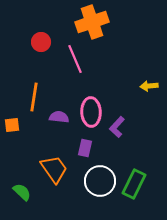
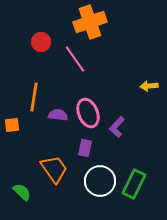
orange cross: moved 2 px left
pink line: rotated 12 degrees counterclockwise
pink ellipse: moved 3 px left, 1 px down; rotated 20 degrees counterclockwise
purple semicircle: moved 1 px left, 2 px up
